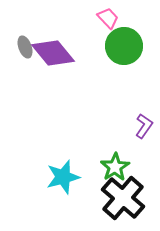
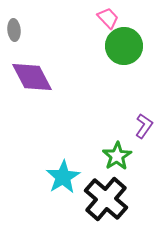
gray ellipse: moved 11 px left, 17 px up; rotated 15 degrees clockwise
purple diamond: moved 21 px left, 24 px down; rotated 12 degrees clockwise
green star: moved 2 px right, 11 px up
cyan star: rotated 16 degrees counterclockwise
black cross: moved 17 px left, 1 px down
